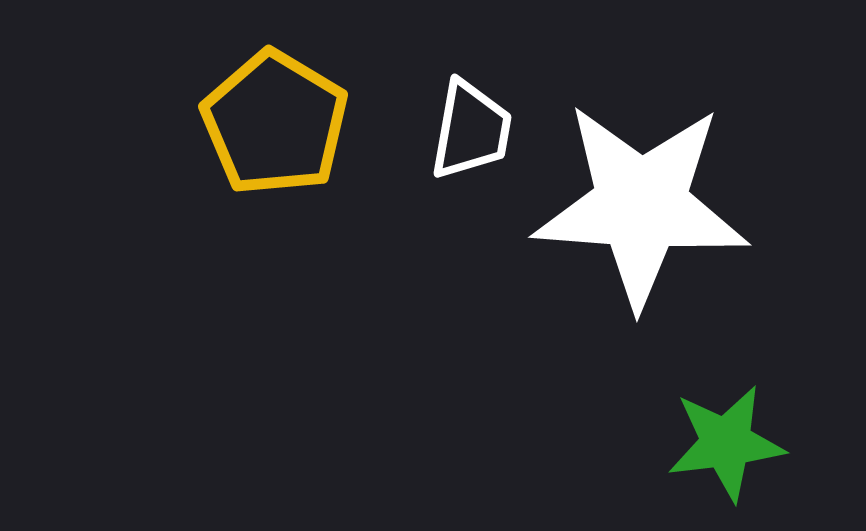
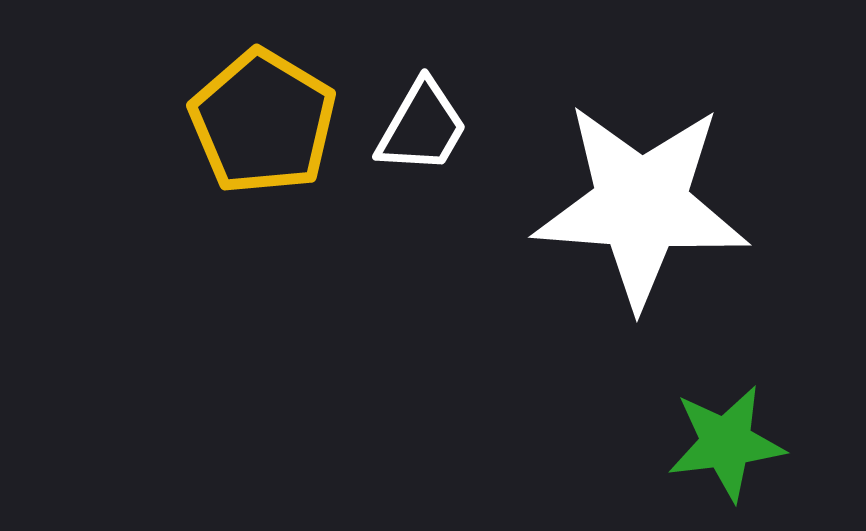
yellow pentagon: moved 12 px left, 1 px up
white trapezoid: moved 49 px left, 3 px up; rotated 20 degrees clockwise
